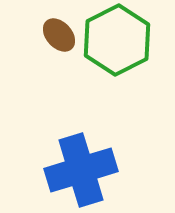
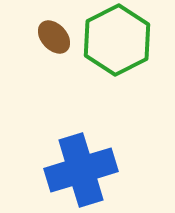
brown ellipse: moved 5 px left, 2 px down
